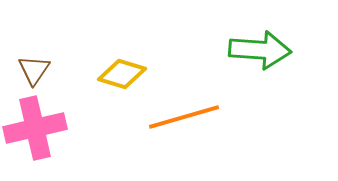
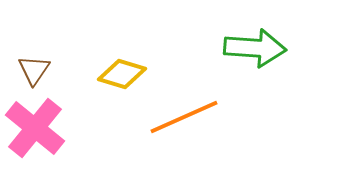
green arrow: moved 5 px left, 2 px up
orange line: rotated 8 degrees counterclockwise
pink cross: rotated 38 degrees counterclockwise
